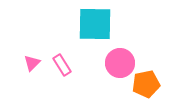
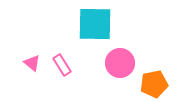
pink triangle: rotated 36 degrees counterclockwise
orange pentagon: moved 8 px right
